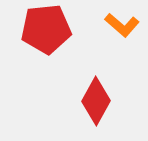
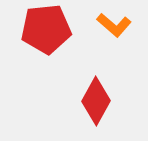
orange L-shape: moved 8 px left
